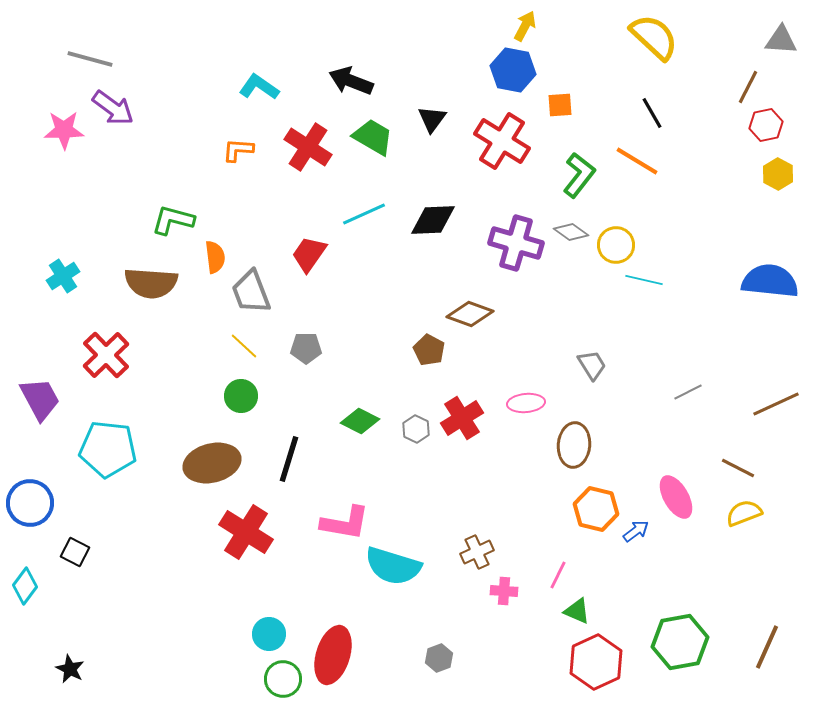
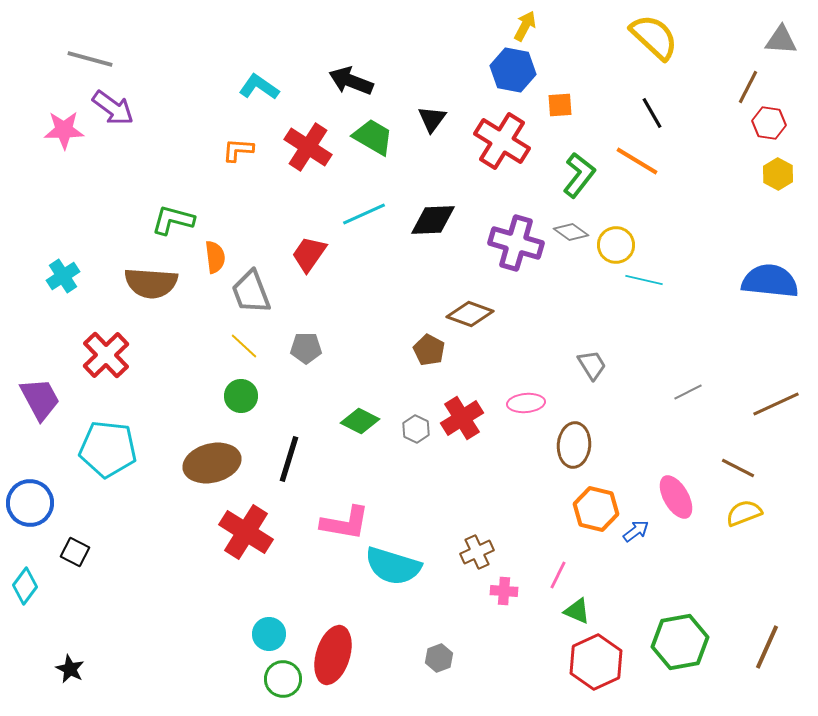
red hexagon at (766, 125): moved 3 px right, 2 px up; rotated 20 degrees clockwise
